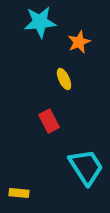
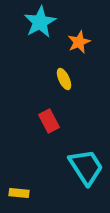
cyan star: rotated 24 degrees counterclockwise
